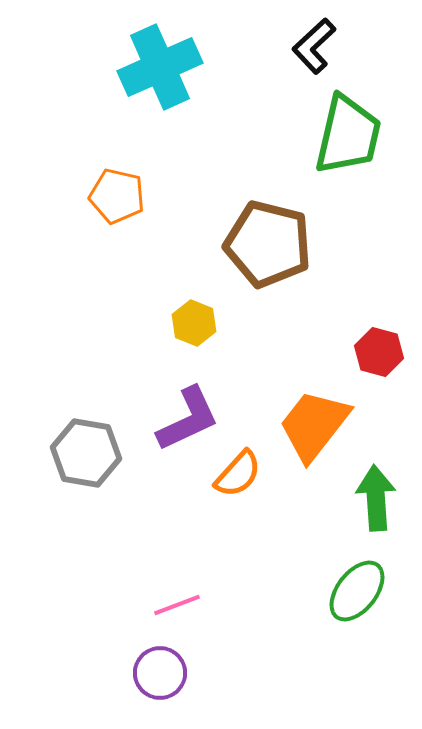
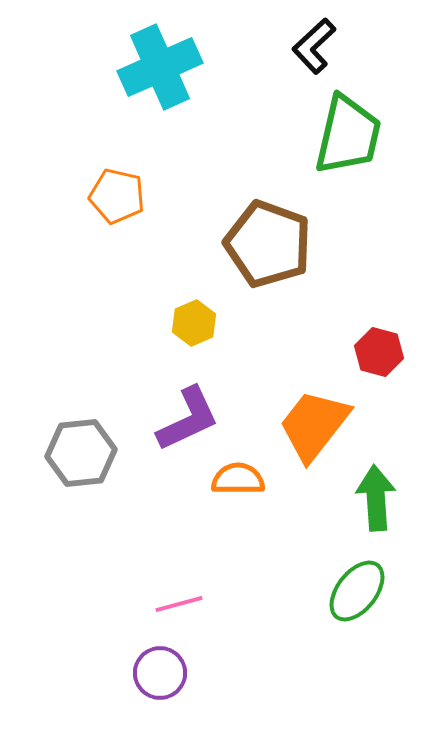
brown pentagon: rotated 6 degrees clockwise
yellow hexagon: rotated 15 degrees clockwise
gray hexagon: moved 5 px left; rotated 16 degrees counterclockwise
orange semicircle: moved 5 px down; rotated 132 degrees counterclockwise
pink line: moved 2 px right, 1 px up; rotated 6 degrees clockwise
